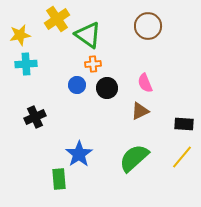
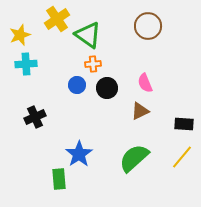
yellow star: rotated 10 degrees counterclockwise
